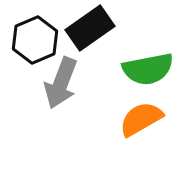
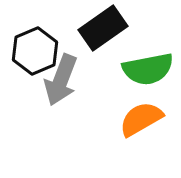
black rectangle: moved 13 px right
black hexagon: moved 11 px down
gray arrow: moved 3 px up
